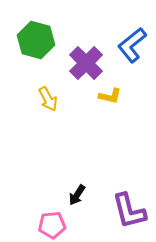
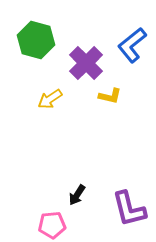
yellow arrow: moved 2 px right; rotated 85 degrees clockwise
purple L-shape: moved 2 px up
